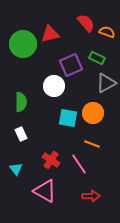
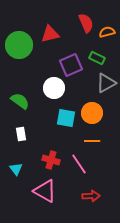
red semicircle: rotated 18 degrees clockwise
orange semicircle: rotated 35 degrees counterclockwise
green circle: moved 4 px left, 1 px down
white circle: moved 2 px down
green semicircle: moved 1 px left, 1 px up; rotated 54 degrees counterclockwise
orange circle: moved 1 px left
cyan square: moved 2 px left
white rectangle: rotated 16 degrees clockwise
orange line: moved 3 px up; rotated 21 degrees counterclockwise
red cross: rotated 18 degrees counterclockwise
